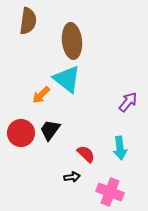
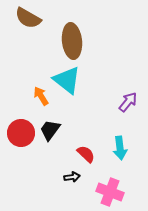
brown semicircle: moved 3 px up; rotated 112 degrees clockwise
cyan triangle: moved 1 px down
orange arrow: moved 1 px down; rotated 102 degrees clockwise
